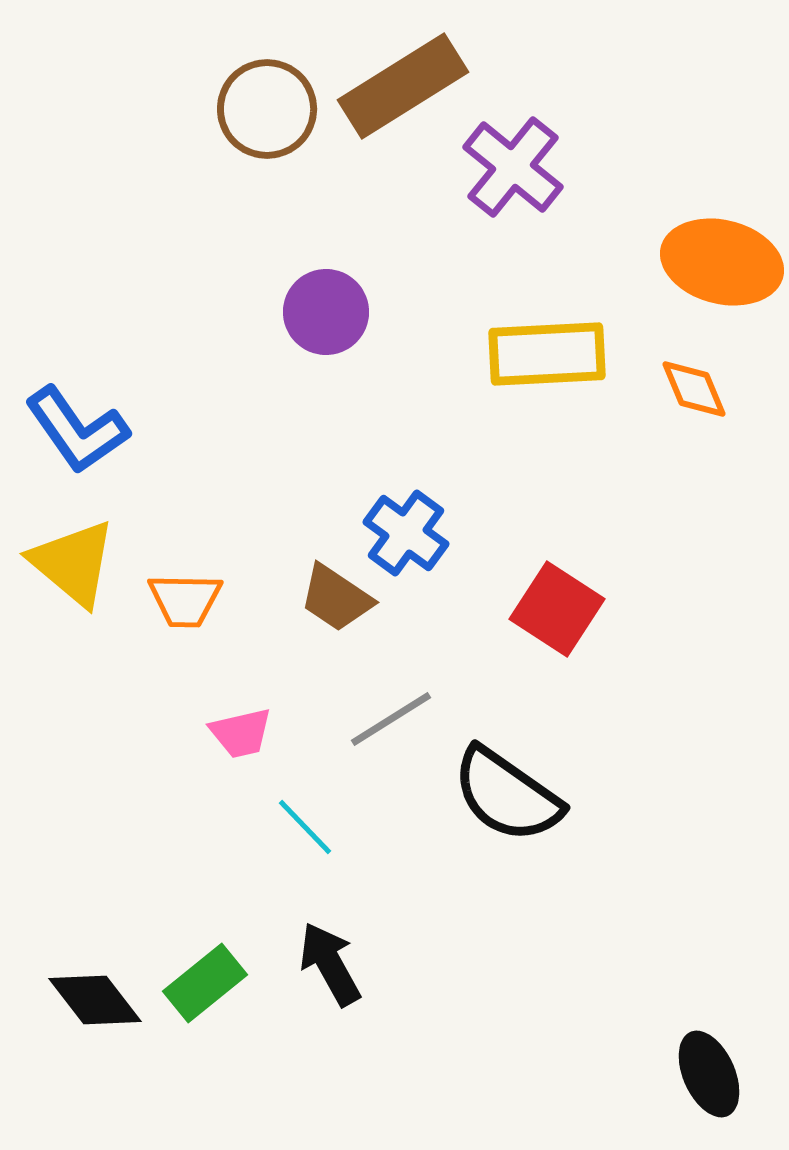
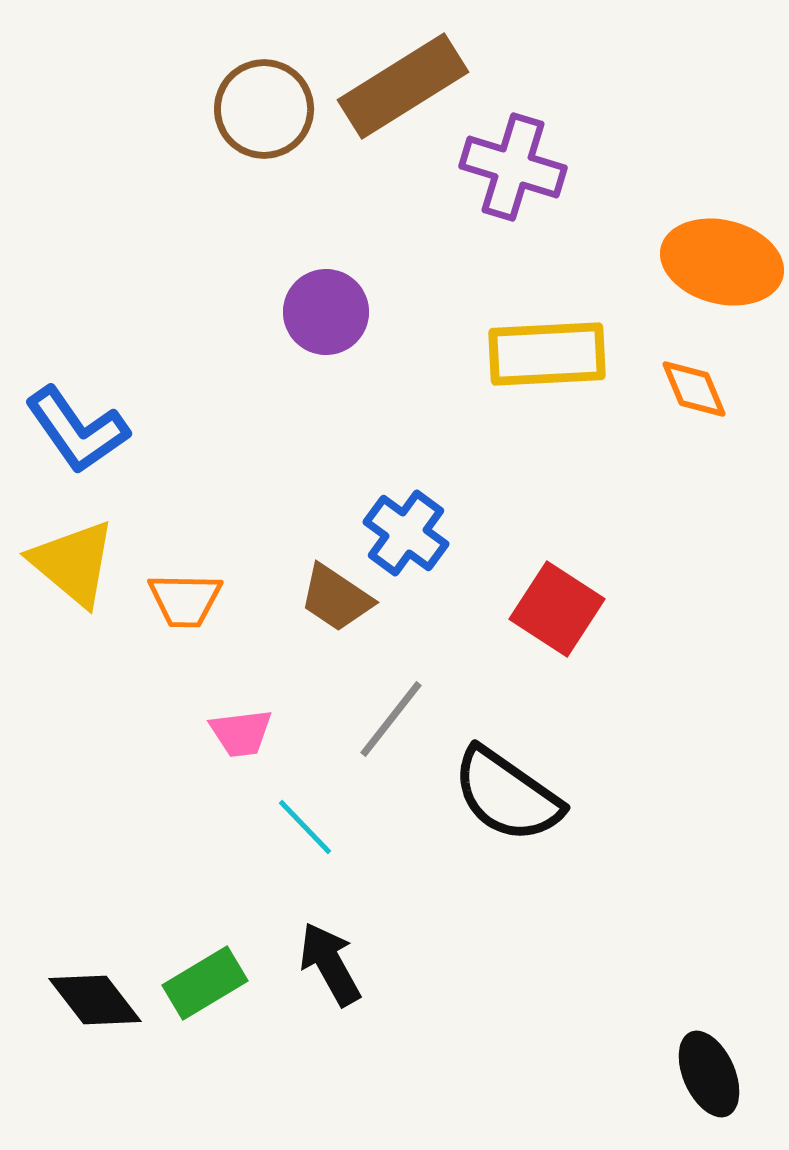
brown circle: moved 3 px left
purple cross: rotated 22 degrees counterclockwise
gray line: rotated 20 degrees counterclockwise
pink trapezoid: rotated 6 degrees clockwise
green rectangle: rotated 8 degrees clockwise
